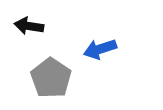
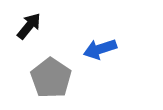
black arrow: rotated 120 degrees clockwise
